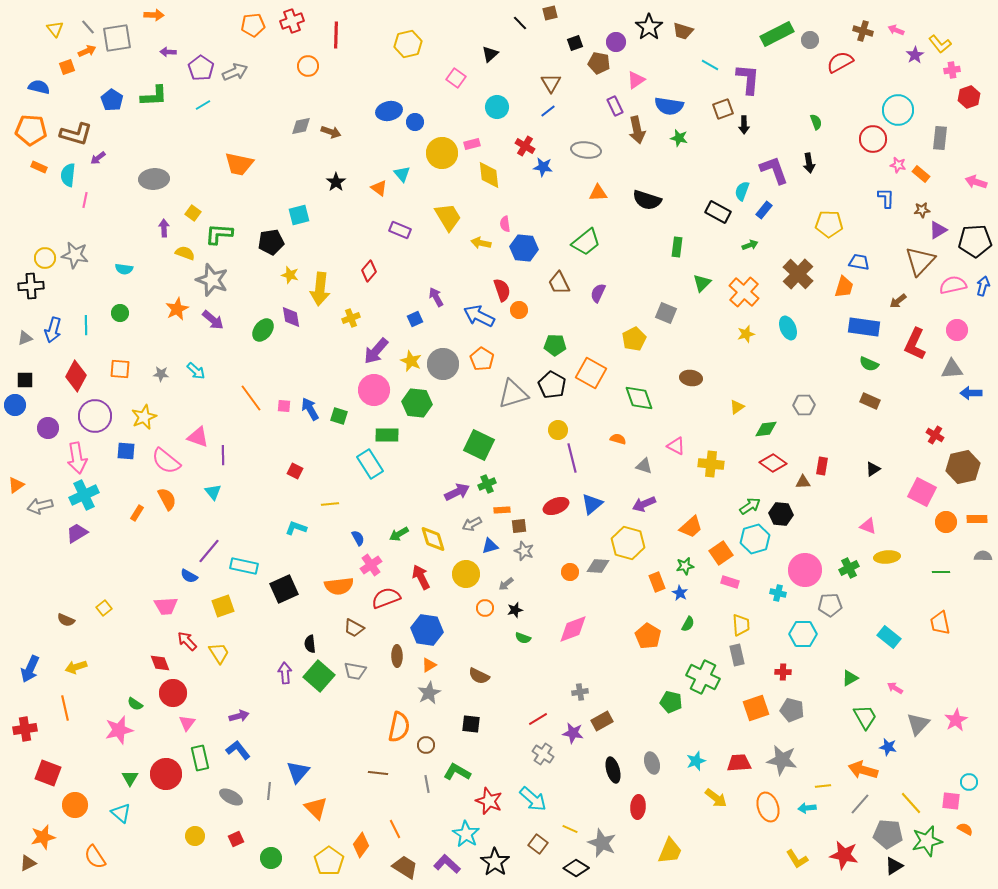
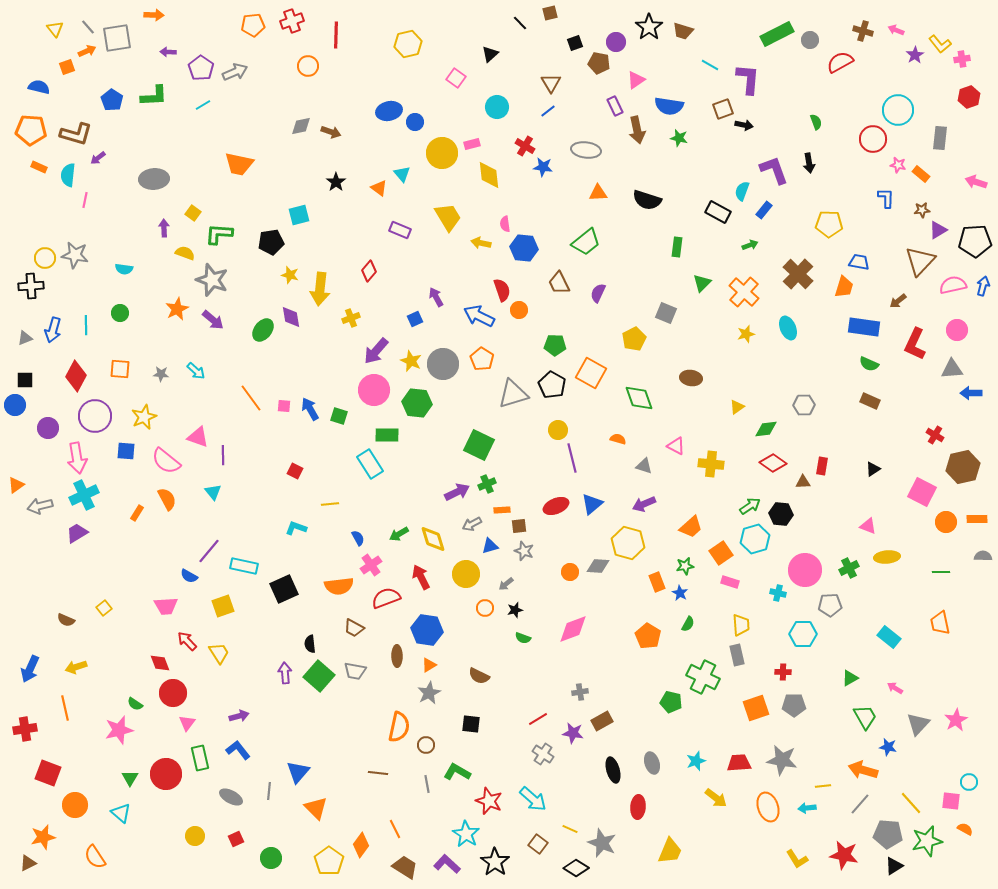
pink cross at (952, 70): moved 10 px right, 11 px up
black arrow at (744, 125): rotated 78 degrees counterclockwise
gray pentagon at (792, 710): moved 2 px right, 5 px up; rotated 15 degrees counterclockwise
